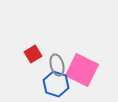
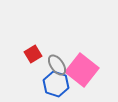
gray ellipse: rotated 20 degrees counterclockwise
pink square: rotated 12 degrees clockwise
